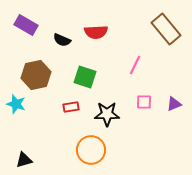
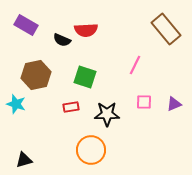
red semicircle: moved 10 px left, 2 px up
